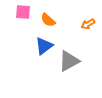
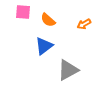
orange arrow: moved 4 px left
gray triangle: moved 1 px left, 9 px down
